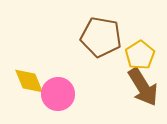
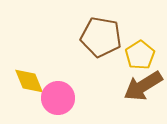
brown arrow: moved 1 px up; rotated 90 degrees clockwise
pink circle: moved 4 px down
